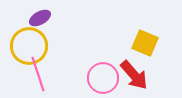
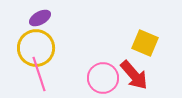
yellow circle: moved 7 px right, 2 px down
pink line: moved 1 px right
